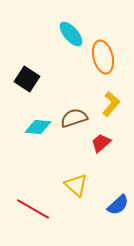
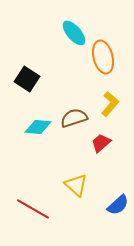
cyan ellipse: moved 3 px right, 1 px up
yellow L-shape: moved 1 px left
